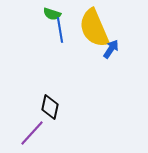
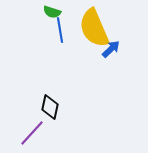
green semicircle: moved 2 px up
blue arrow: rotated 12 degrees clockwise
